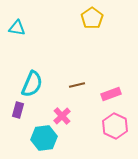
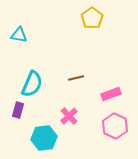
cyan triangle: moved 2 px right, 7 px down
brown line: moved 1 px left, 7 px up
pink cross: moved 7 px right
